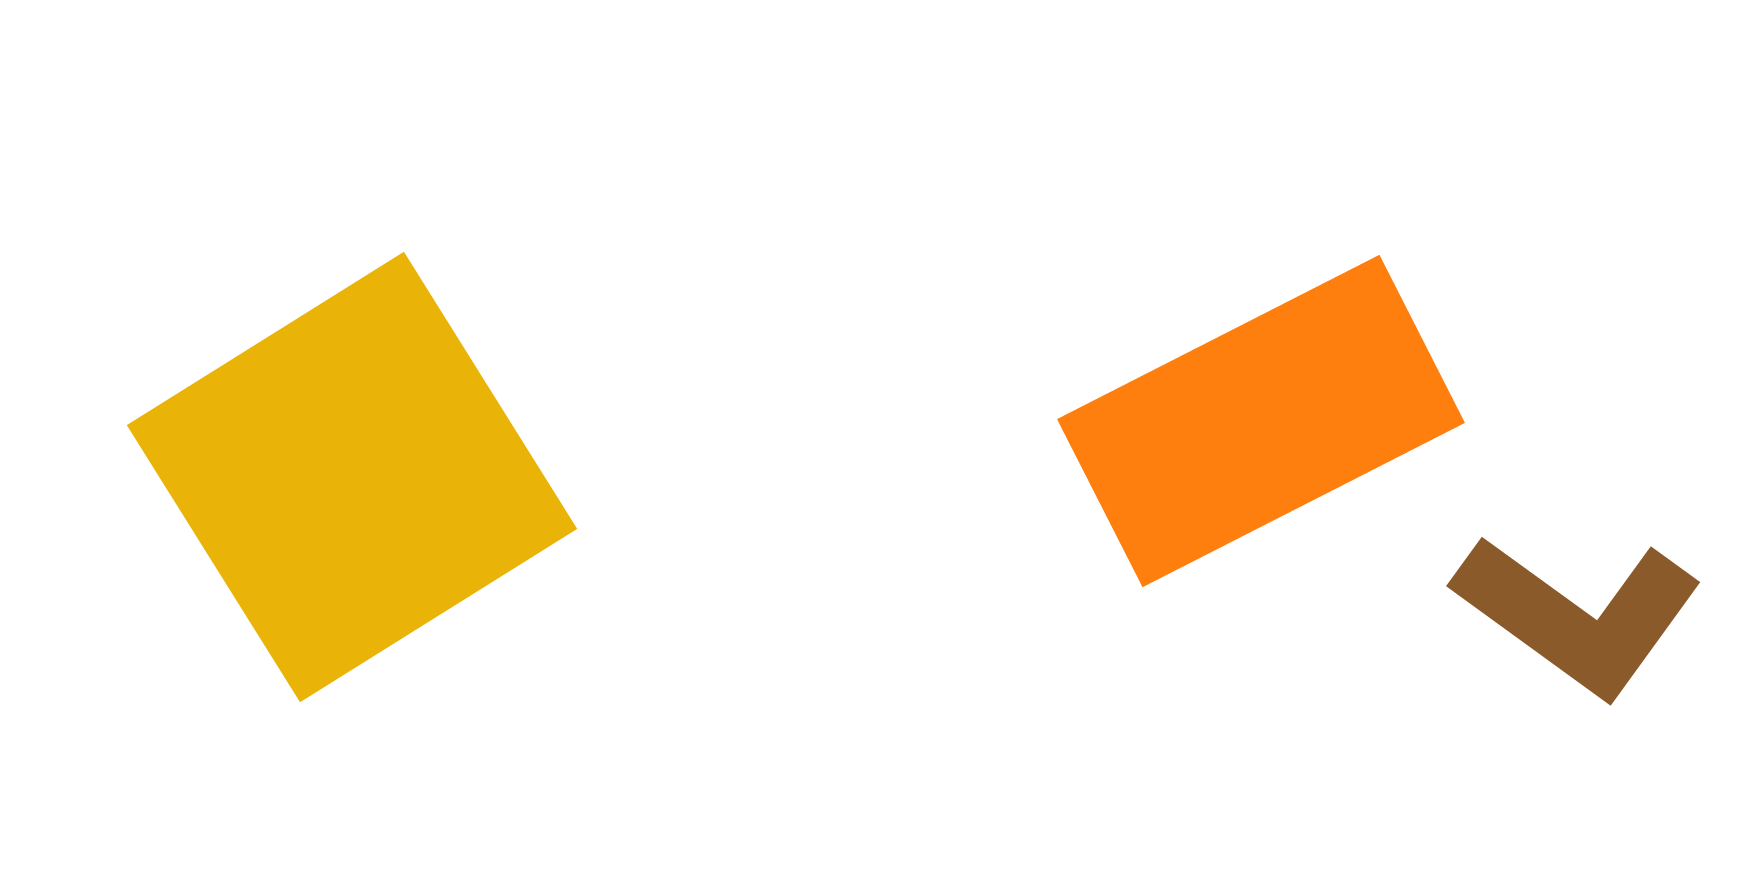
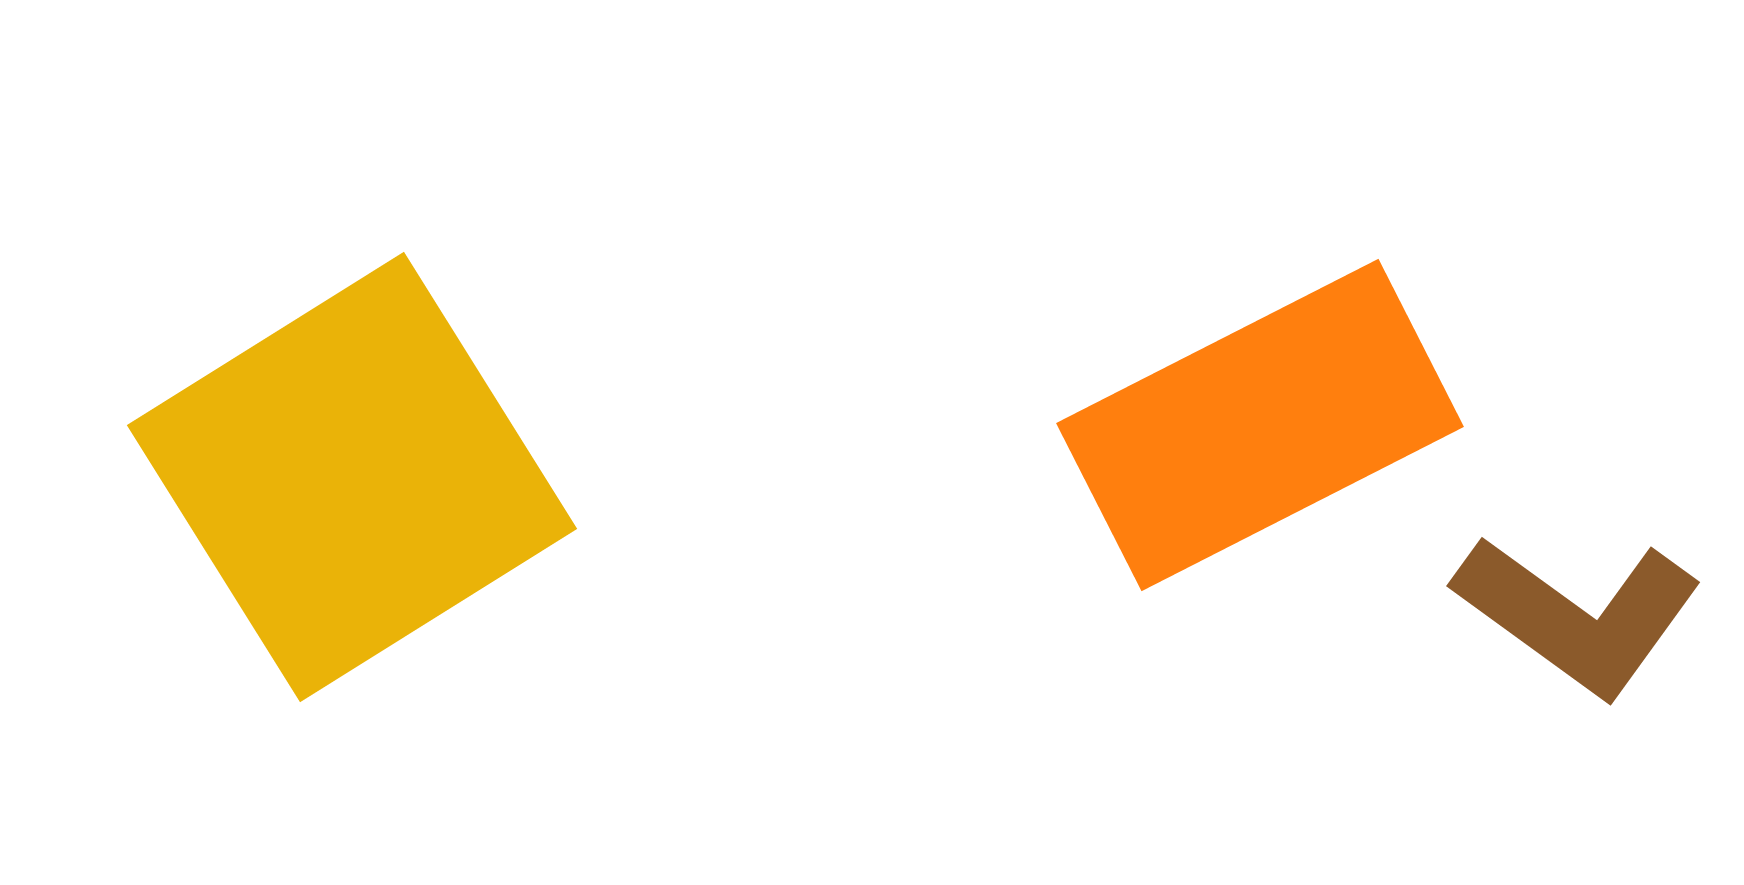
orange rectangle: moved 1 px left, 4 px down
